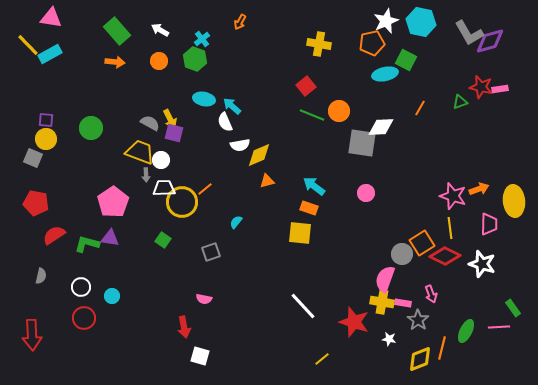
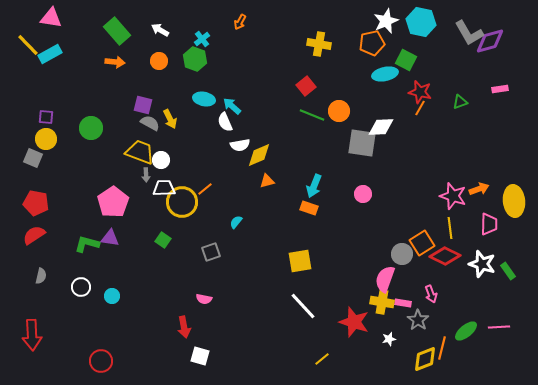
red star at (481, 87): moved 61 px left, 5 px down
purple square at (46, 120): moved 3 px up
purple square at (174, 133): moved 31 px left, 28 px up
cyan arrow at (314, 186): rotated 105 degrees counterclockwise
pink circle at (366, 193): moved 3 px left, 1 px down
yellow square at (300, 233): moved 28 px down; rotated 15 degrees counterclockwise
red semicircle at (54, 235): moved 20 px left
green rectangle at (513, 308): moved 5 px left, 37 px up
red circle at (84, 318): moved 17 px right, 43 px down
green ellipse at (466, 331): rotated 25 degrees clockwise
white star at (389, 339): rotated 24 degrees counterclockwise
yellow diamond at (420, 359): moved 5 px right
